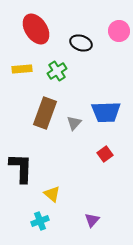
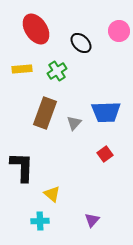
black ellipse: rotated 25 degrees clockwise
black L-shape: moved 1 px right, 1 px up
cyan cross: rotated 18 degrees clockwise
